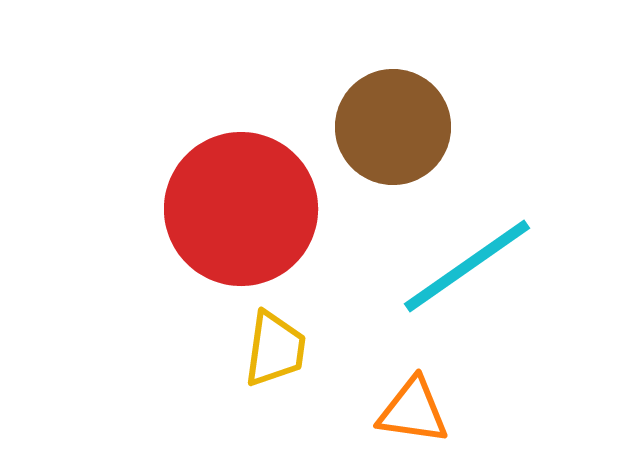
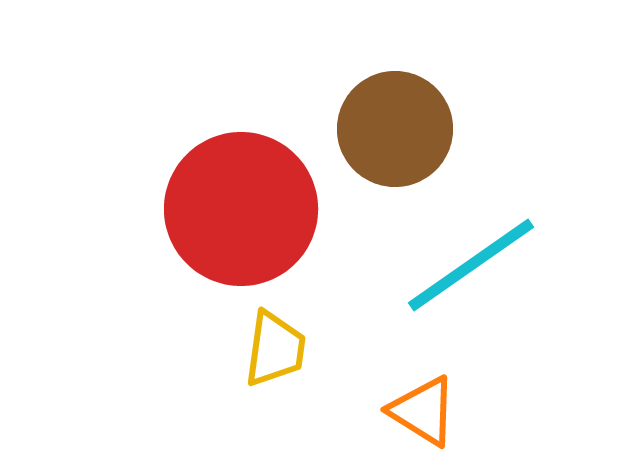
brown circle: moved 2 px right, 2 px down
cyan line: moved 4 px right, 1 px up
orange triangle: moved 10 px right; rotated 24 degrees clockwise
